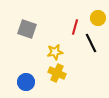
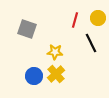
red line: moved 7 px up
yellow star: rotated 14 degrees clockwise
yellow cross: moved 1 px left, 1 px down; rotated 24 degrees clockwise
blue circle: moved 8 px right, 6 px up
